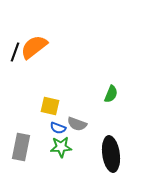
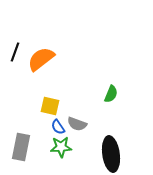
orange semicircle: moved 7 px right, 12 px down
blue semicircle: moved 1 px up; rotated 35 degrees clockwise
